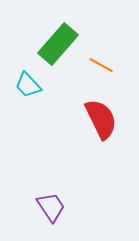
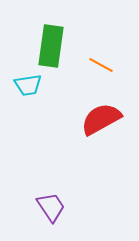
green rectangle: moved 7 px left, 2 px down; rotated 33 degrees counterclockwise
cyan trapezoid: rotated 56 degrees counterclockwise
red semicircle: rotated 93 degrees counterclockwise
